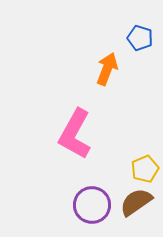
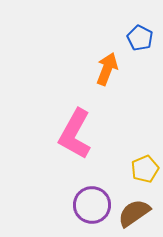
blue pentagon: rotated 10 degrees clockwise
brown semicircle: moved 2 px left, 11 px down
